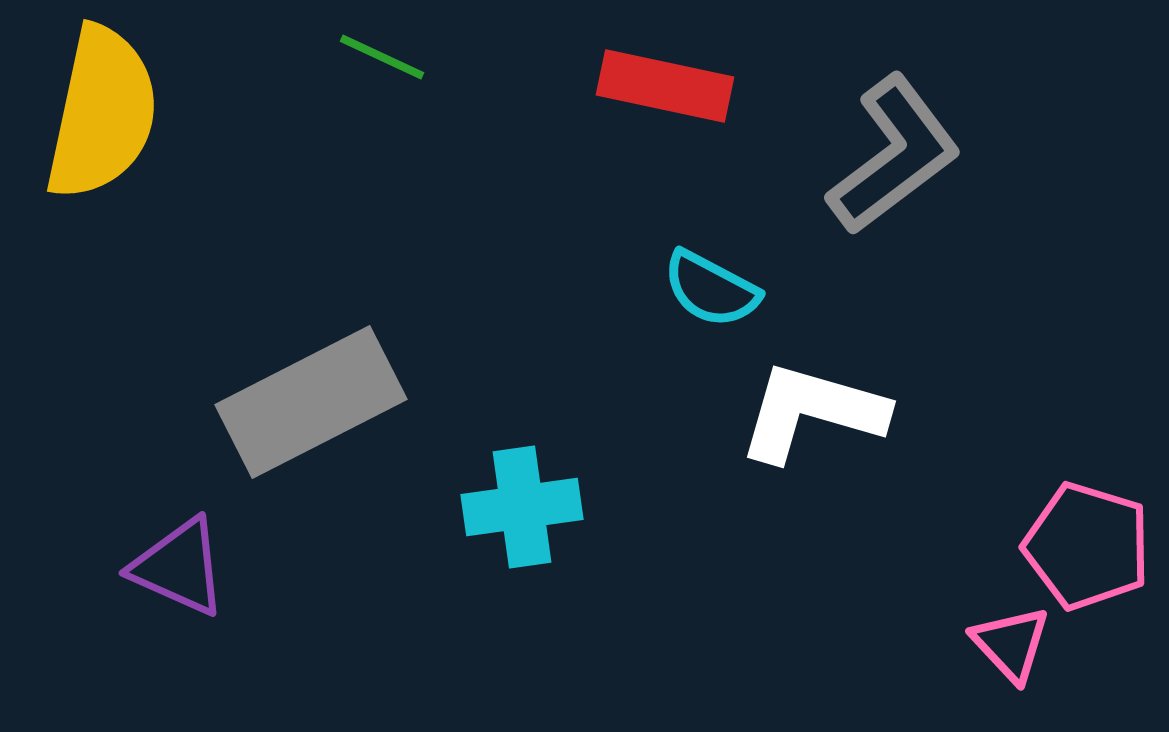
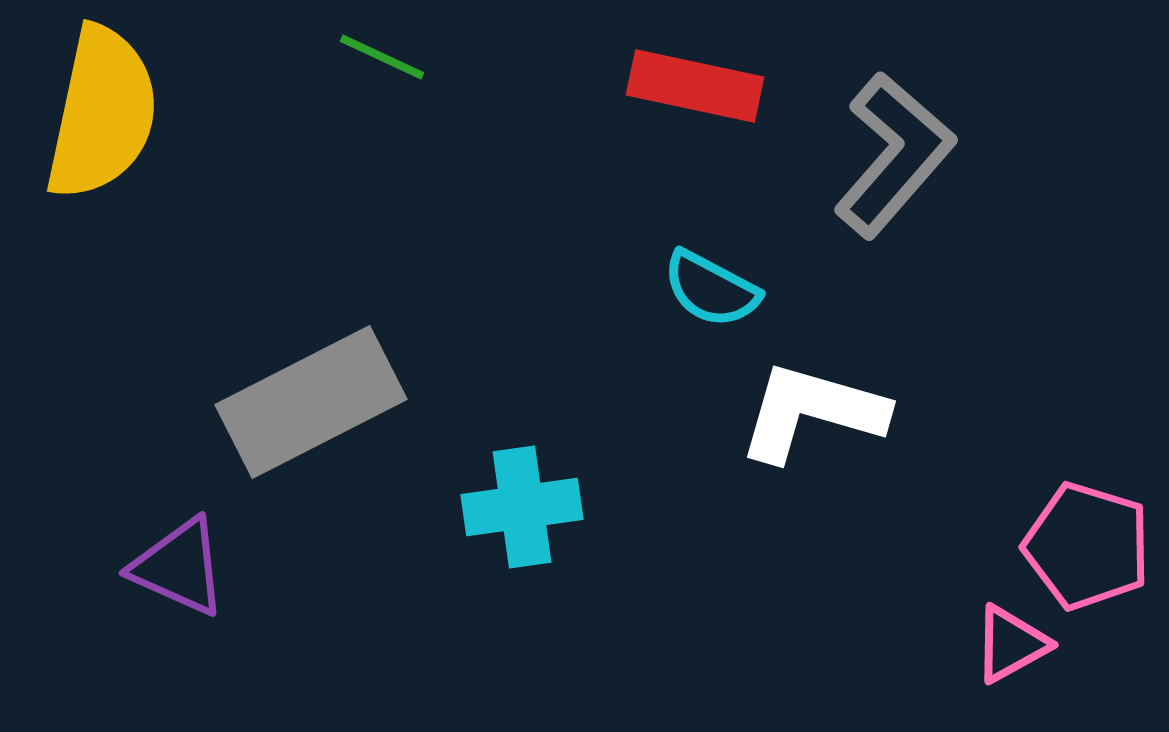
red rectangle: moved 30 px right
gray L-shape: rotated 12 degrees counterclockwise
pink triangle: rotated 44 degrees clockwise
